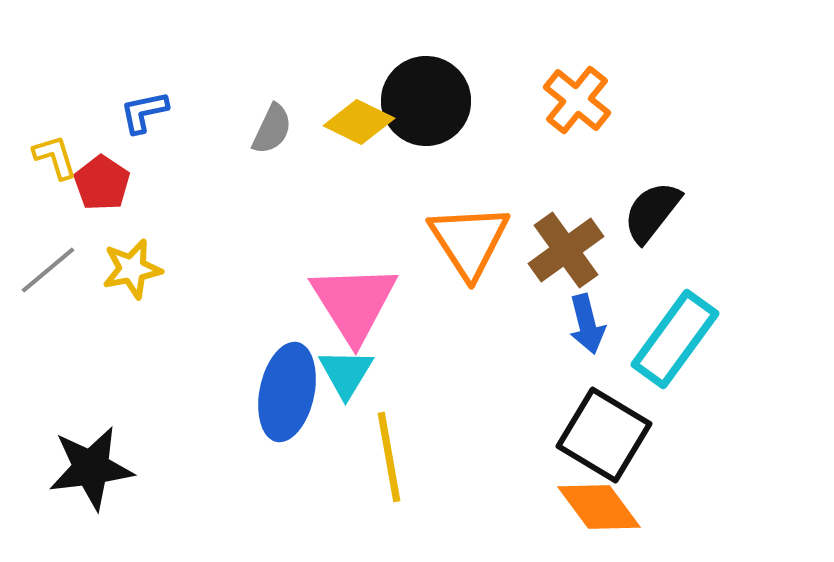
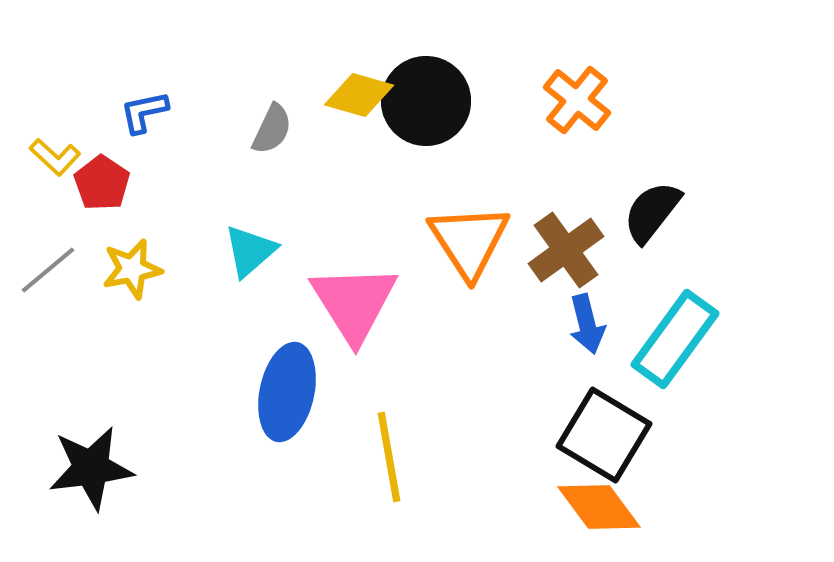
yellow diamond: moved 27 px up; rotated 10 degrees counterclockwise
yellow L-shape: rotated 150 degrees clockwise
cyan triangle: moved 96 px left, 122 px up; rotated 18 degrees clockwise
